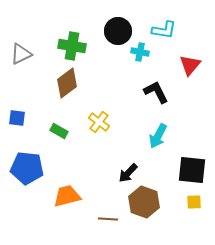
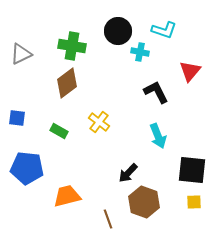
cyan L-shape: rotated 10 degrees clockwise
red triangle: moved 6 px down
cyan arrow: rotated 50 degrees counterclockwise
brown line: rotated 66 degrees clockwise
